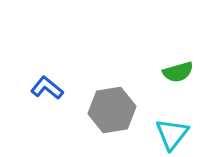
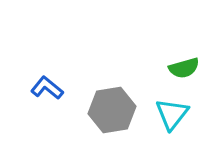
green semicircle: moved 6 px right, 4 px up
cyan triangle: moved 20 px up
